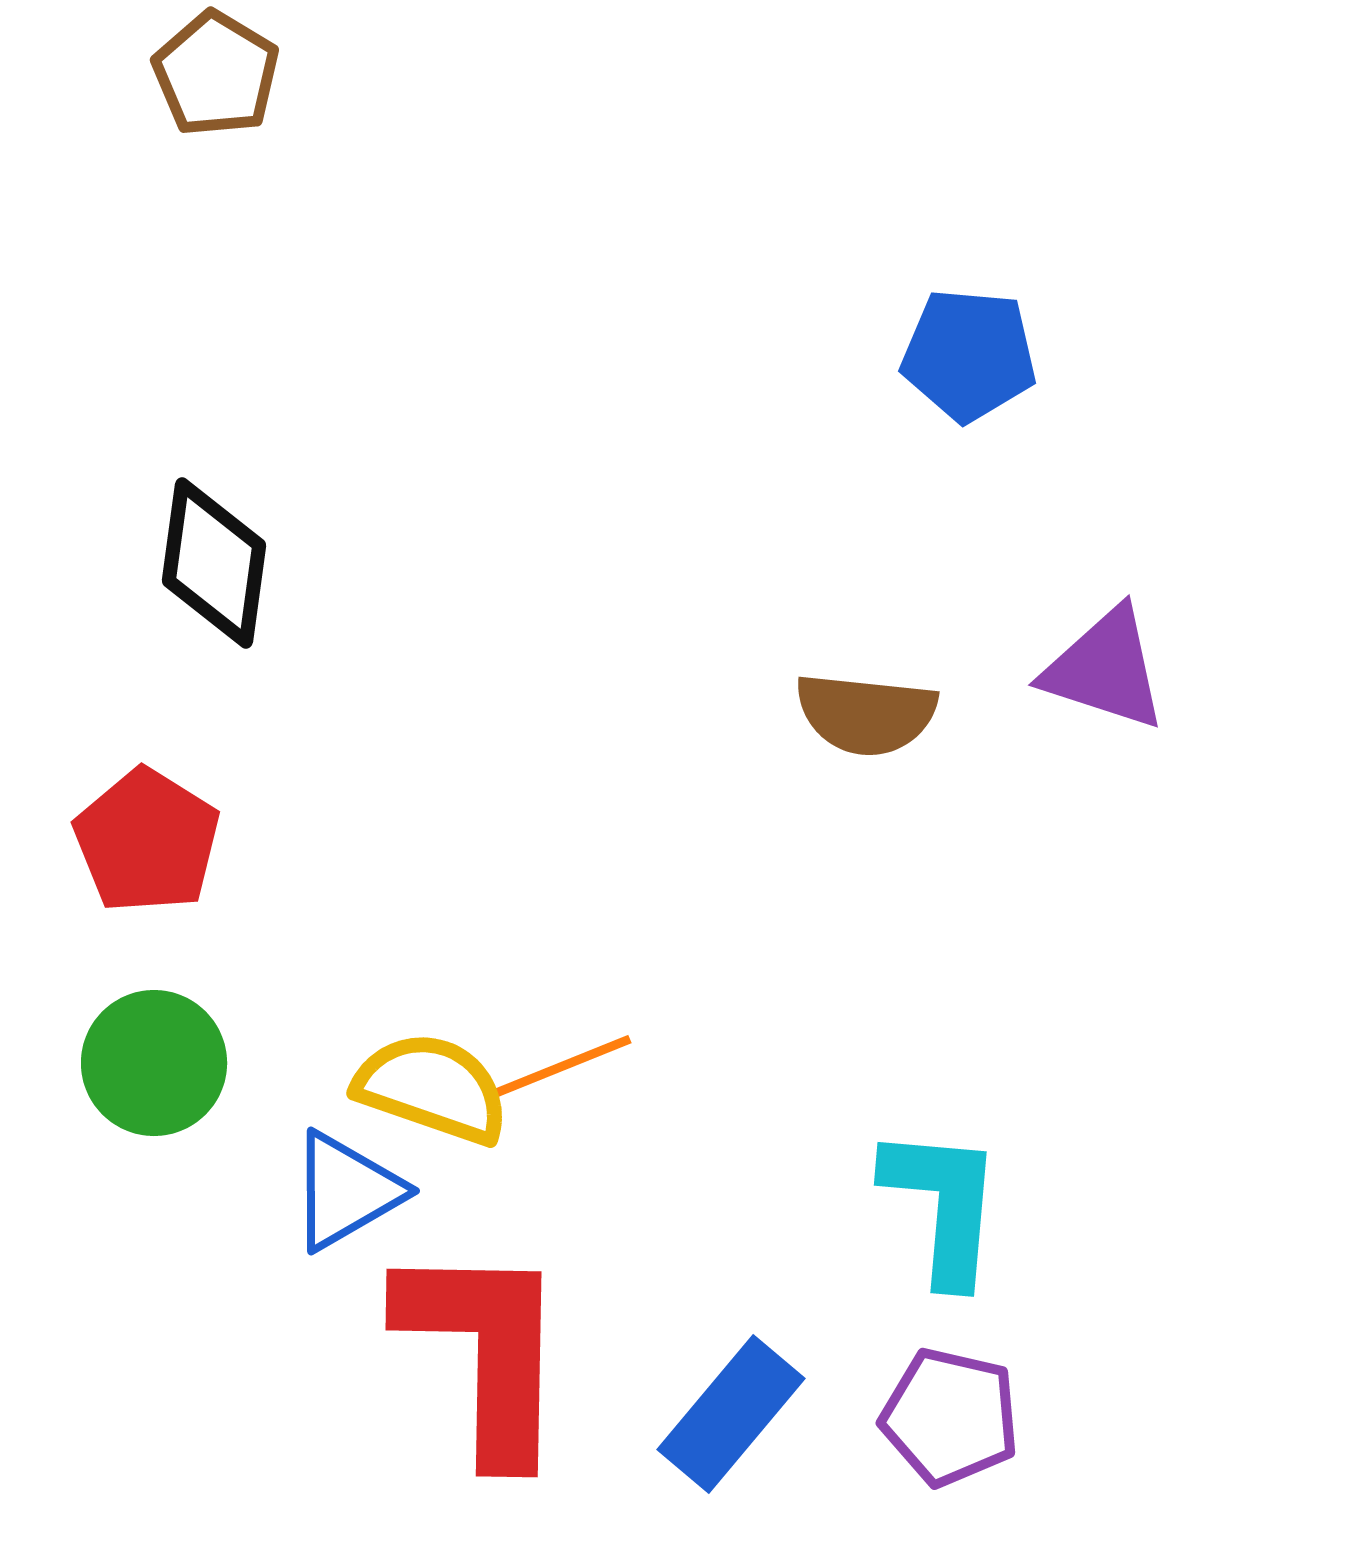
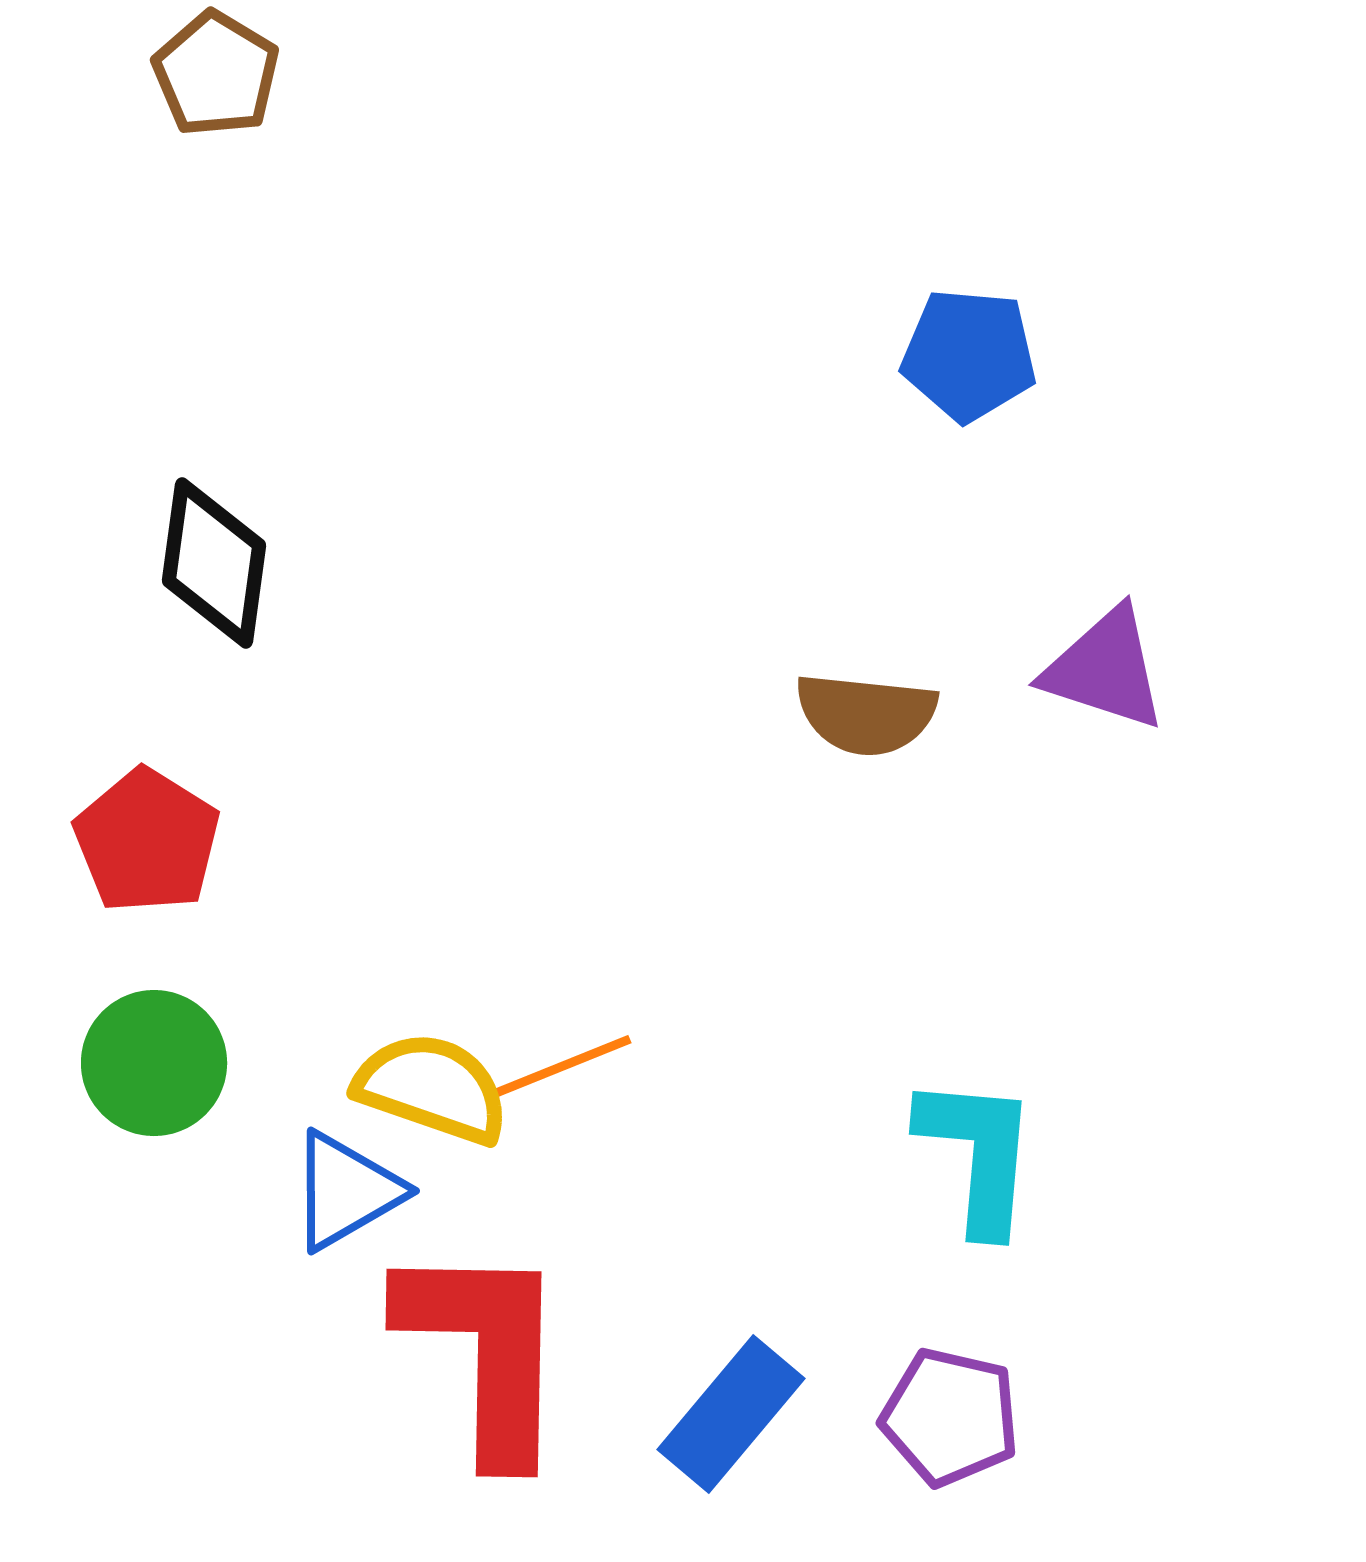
cyan L-shape: moved 35 px right, 51 px up
